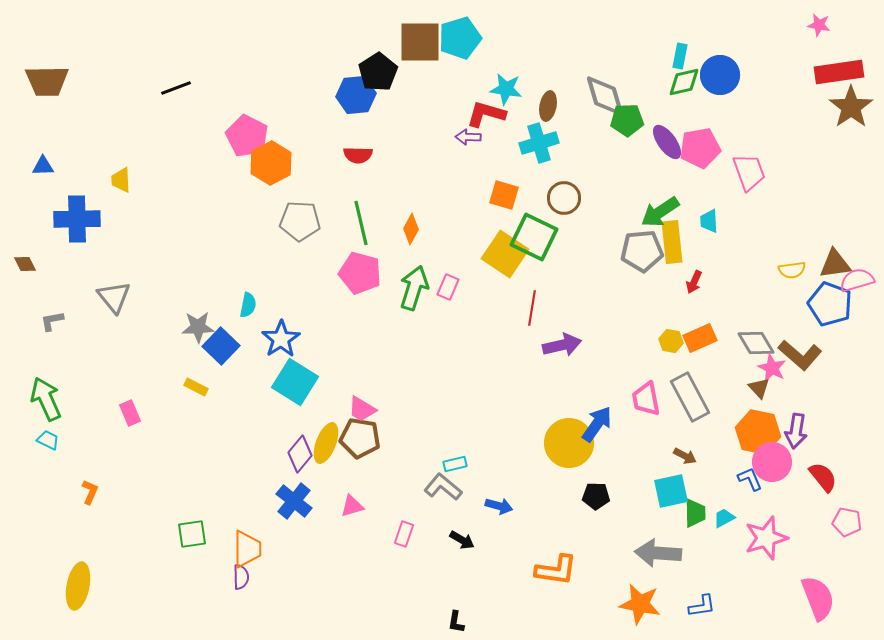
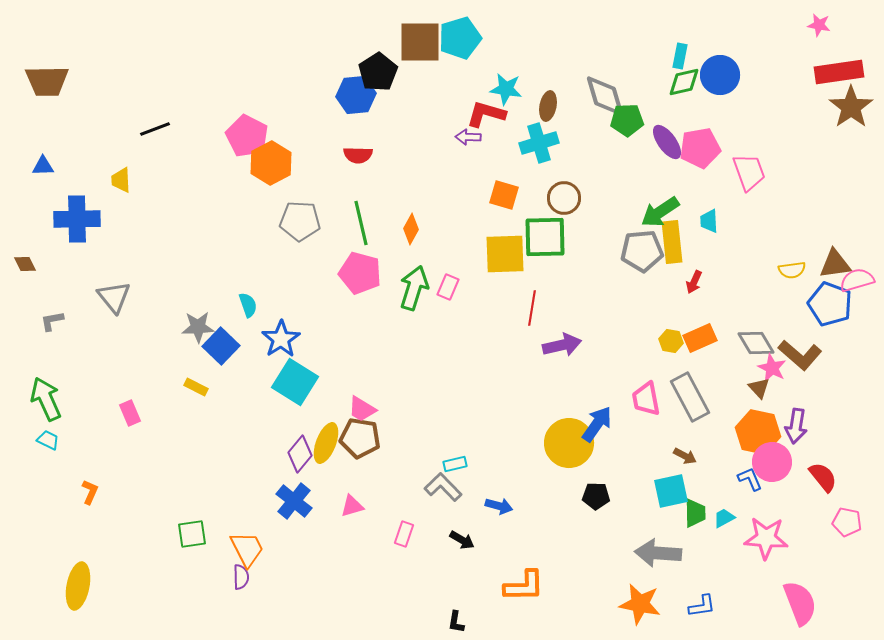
black line at (176, 88): moved 21 px left, 41 px down
green square at (534, 237): moved 11 px right; rotated 27 degrees counterclockwise
yellow square at (505, 254): rotated 36 degrees counterclockwise
cyan semicircle at (248, 305): rotated 30 degrees counterclockwise
purple arrow at (796, 431): moved 5 px up
gray L-shape at (443, 487): rotated 6 degrees clockwise
pink star at (766, 538): rotated 21 degrees clockwise
orange trapezoid at (247, 549): rotated 27 degrees counterclockwise
orange L-shape at (556, 570): moved 32 px left, 16 px down; rotated 9 degrees counterclockwise
pink semicircle at (818, 598): moved 18 px left, 5 px down
